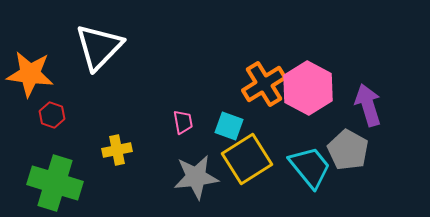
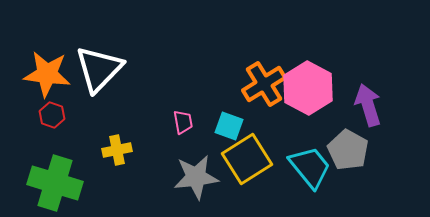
white triangle: moved 22 px down
orange star: moved 17 px right
